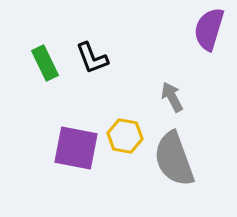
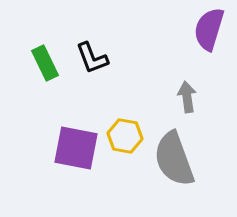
gray arrow: moved 15 px right; rotated 20 degrees clockwise
